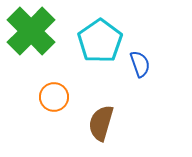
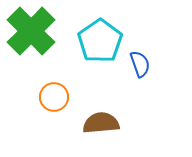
brown semicircle: rotated 69 degrees clockwise
